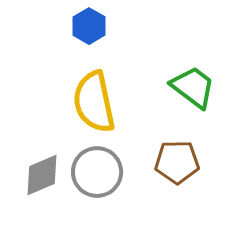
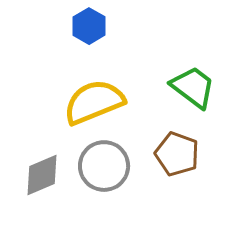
yellow semicircle: rotated 80 degrees clockwise
brown pentagon: moved 8 px up; rotated 21 degrees clockwise
gray circle: moved 7 px right, 6 px up
